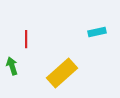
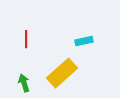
cyan rectangle: moved 13 px left, 9 px down
green arrow: moved 12 px right, 17 px down
